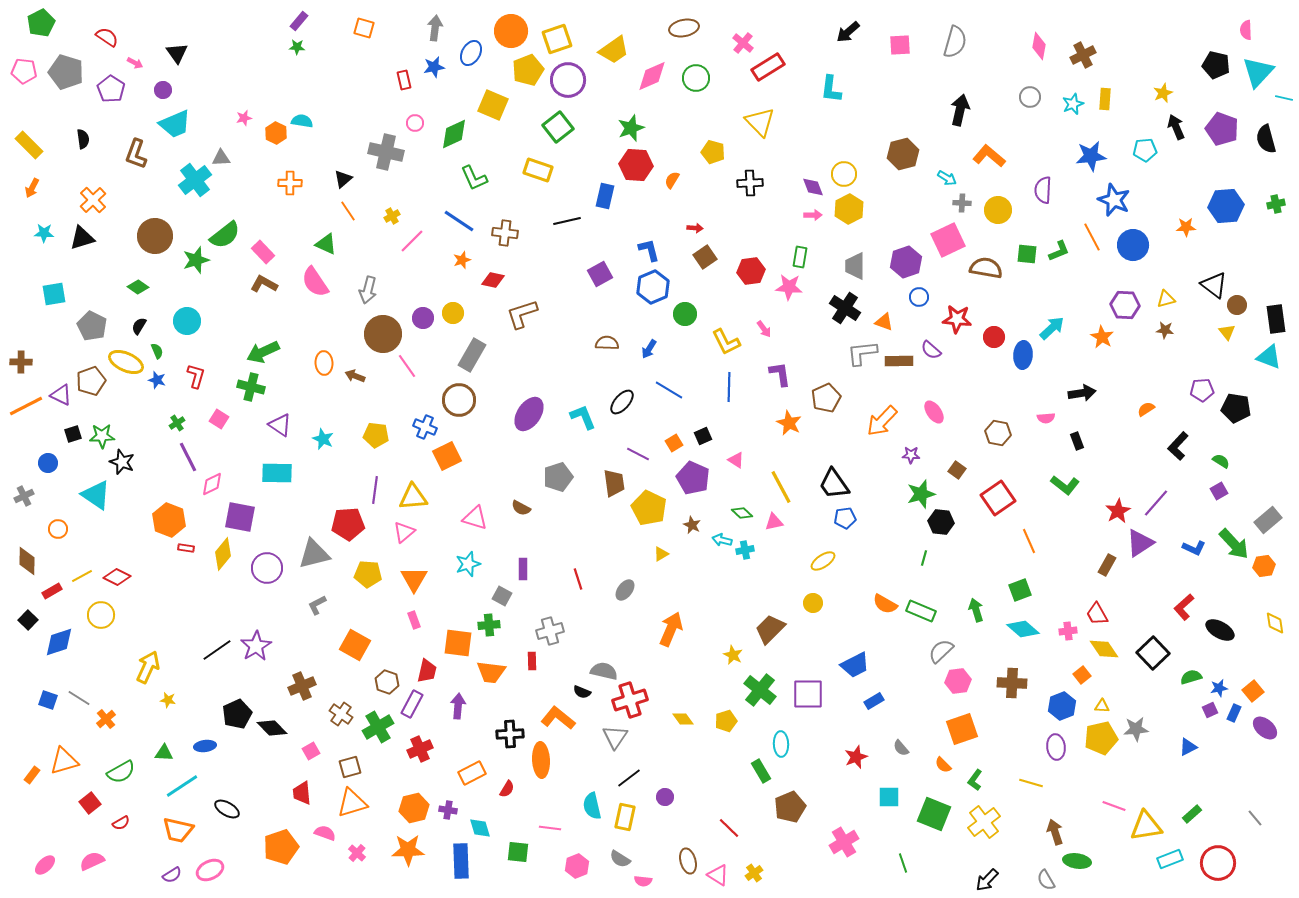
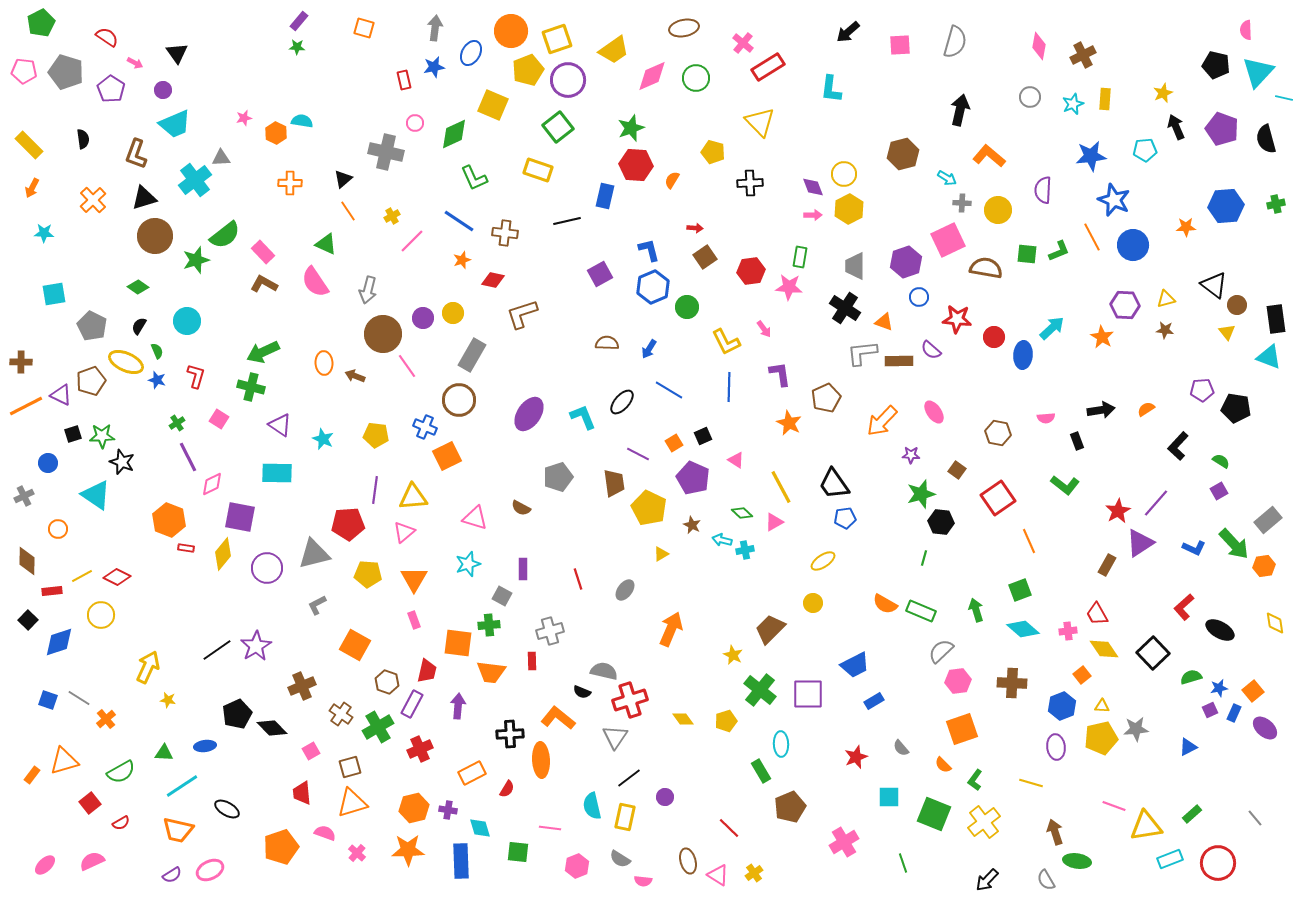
black triangle at (82, 238): moved 62 px right, 40 px up
green circle at (685, 314): moved 2 px right, 7 px up
black arrow at (1082, 393): moved 19 px right, 17 px down
pink triangle at (774, 522): rotated 18 degrees counterclockwise
red rectangle at (52, 591): rotated 24 degrees clockwise
